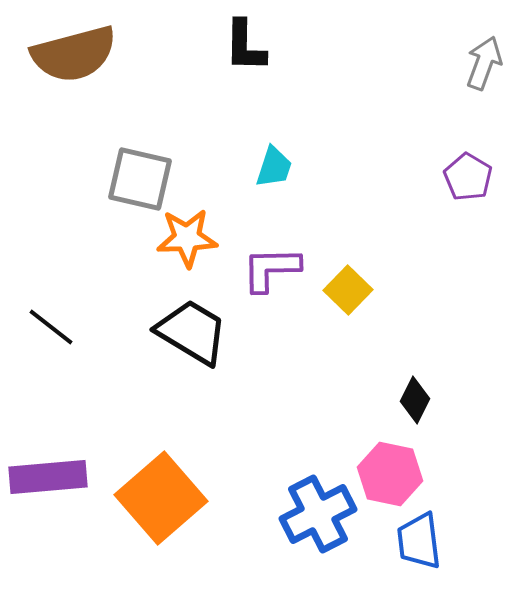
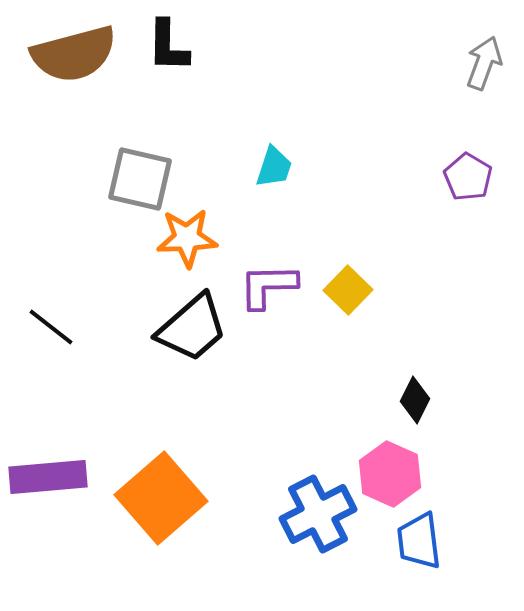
black L-shape: moved 77 px left
purple L-shape: moved 3 px left, 17 px down
black trapezoid: moved 4 px up; rotated 108 degrees clockwise
pink hexagon: rotated 12 degrees clockwise
